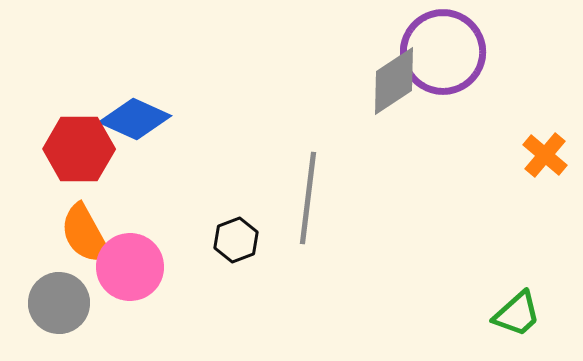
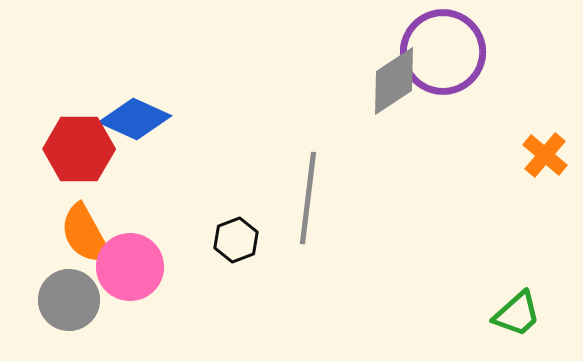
gray circle: moved 10 px right, 3 px up
